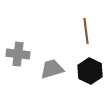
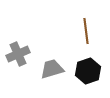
gray cross: rotated 30 degrees counterclockwise
black hexagon: moved 2 px left; rotated 15 degrees clockwise
